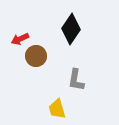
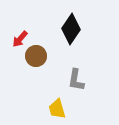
red arrow: rotated 24 degrees counterclockwise
